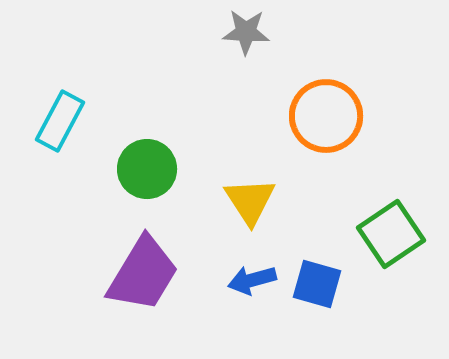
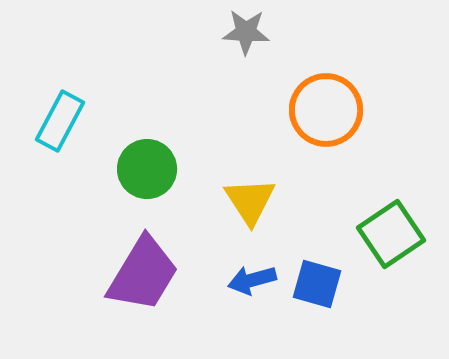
orange circle: moved 6 px up
